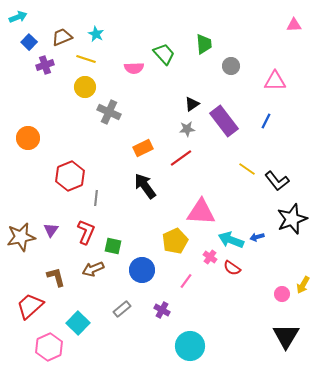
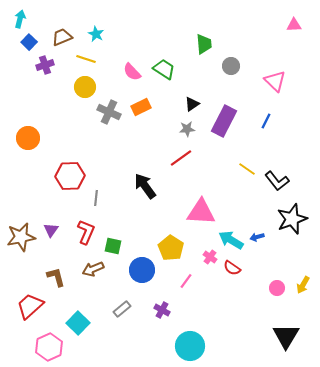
cyan arrow at (18, 17): moved 2 px right, 2 px down; rotated 54 degrees counterclockwise
green trapezoid at (164, 54): moved 15 px down; rotated 15 degrees counterclockwise
pink semicircle at (134, 68): moved 2 px left, 4 px down; rotated 48 degrees clockwise
pink triangle at (275, 81): rotated 45 degrees clockwise
purple rectangle at (224, 121): rotated 64 degrees clockwise
orange rectangle at (143, 148): moved 2 px left, 41 px up
red hexagon at (70, 176): rotated 20 degrees clockwise
cyan arrow at (231, 240): rotated 10 degrees clockwise
yellow pentagon at (175, 241): moved 4 px left, 7 px down; rotated 15 degrees counterclockwise
pink circle at (282, 294): moved 5 px left, 6 px up
